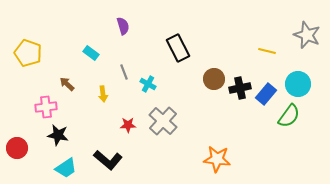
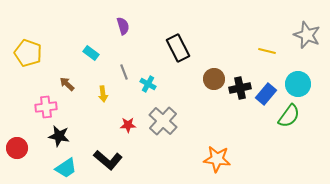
black star: moved 1 px right, 1 px down
